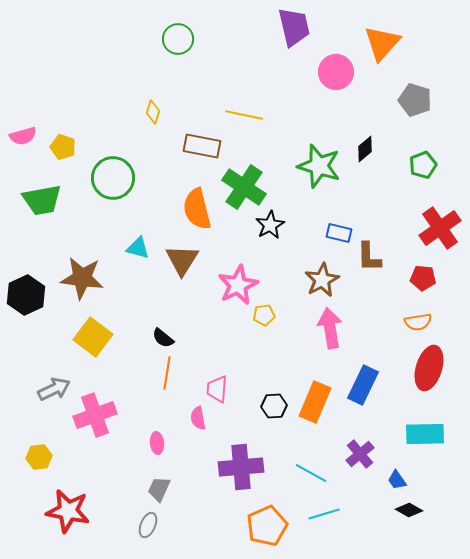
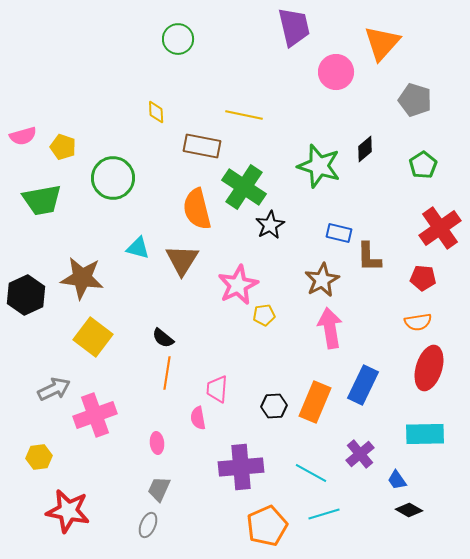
yellow diamond at (153, 112): moved 3 px right; rotated 20 degrees counterclockwise
green pentagon at (423, 165): rotated 12 degrees counterclockwise
